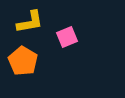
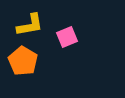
yellow L-shape: moved 3 px down
